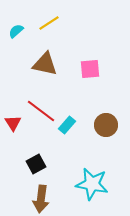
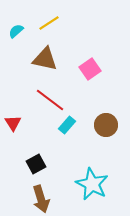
brown triangle: moved 5 px up
pink square: rotated 30 degrees counterclockwise
red line: moved 9 px right, 11 px up
cyan star: rotated 16 degrees clockwise
brown arrow: rotated 24 degrees counterclockwise
